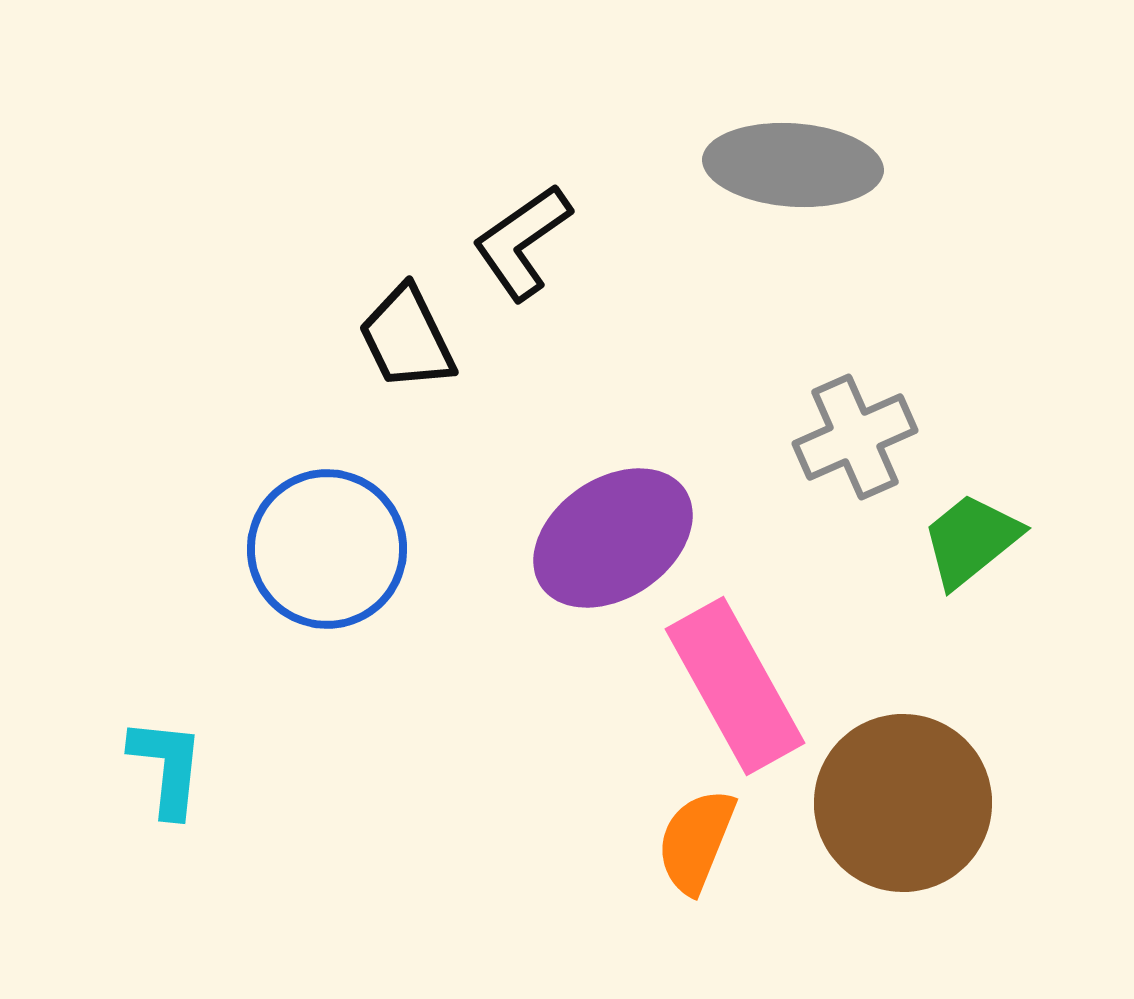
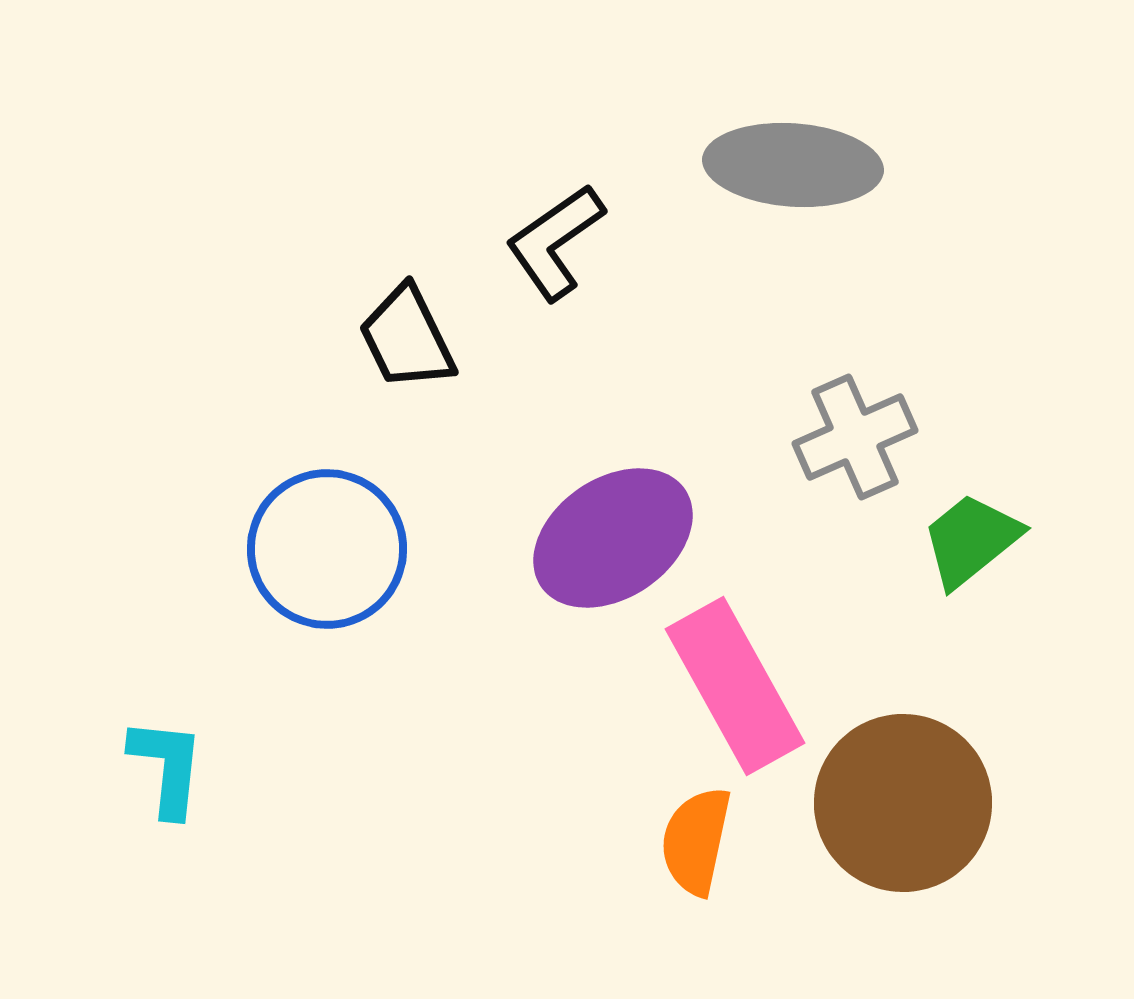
black L-shape: moved 33 px right
orange semicircle: rotated 10 degrees counterclockwise
